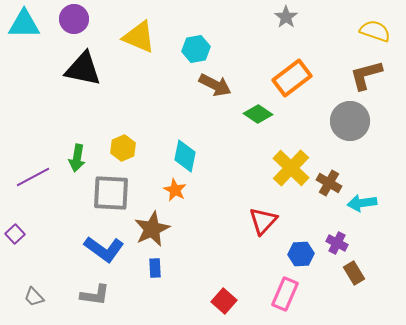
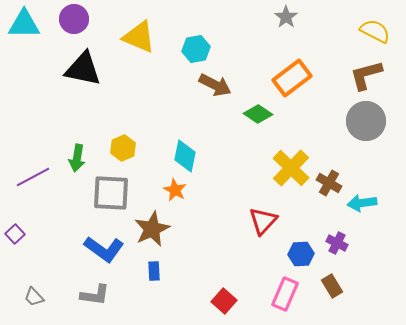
yellow semicircle: rotated 8 degrees clockwise
gray circle: moved 16 px right
blue rectangle: moved 1 px left, 3 px down
brown rectangle: moved 22 px left, 13 px down
